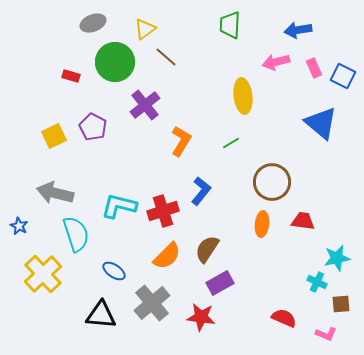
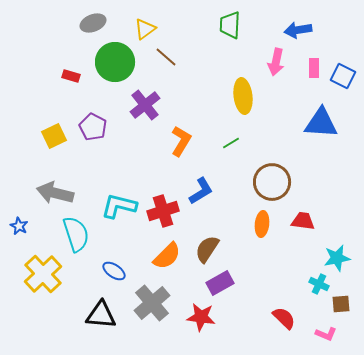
pink arrow: rotated 64 degrees counterclockwise
pink rectangle: rotated 24 degrees clockwise
blue triangle: rotated 36 degrees counterclockwise
blue L-shape: rotated 20 degrees clockwise
cyan cross: moved 2 px right, 2 px down
red semicircle: rotated 20 degrees clockwise
